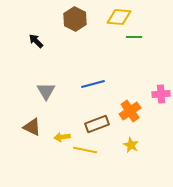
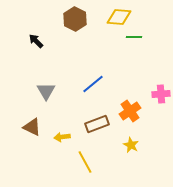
blue line: rotated 25 degrees counterclockwise
yellow line: moved 12 px down; rotated 50 degrees clockwise
